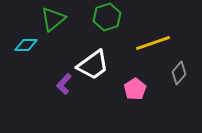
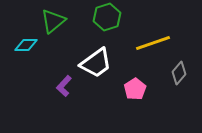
green triangle: moved 2 px down
white trapezoid: moved 3 px right, 2 px up
purple L-shape: moved 2 px down
